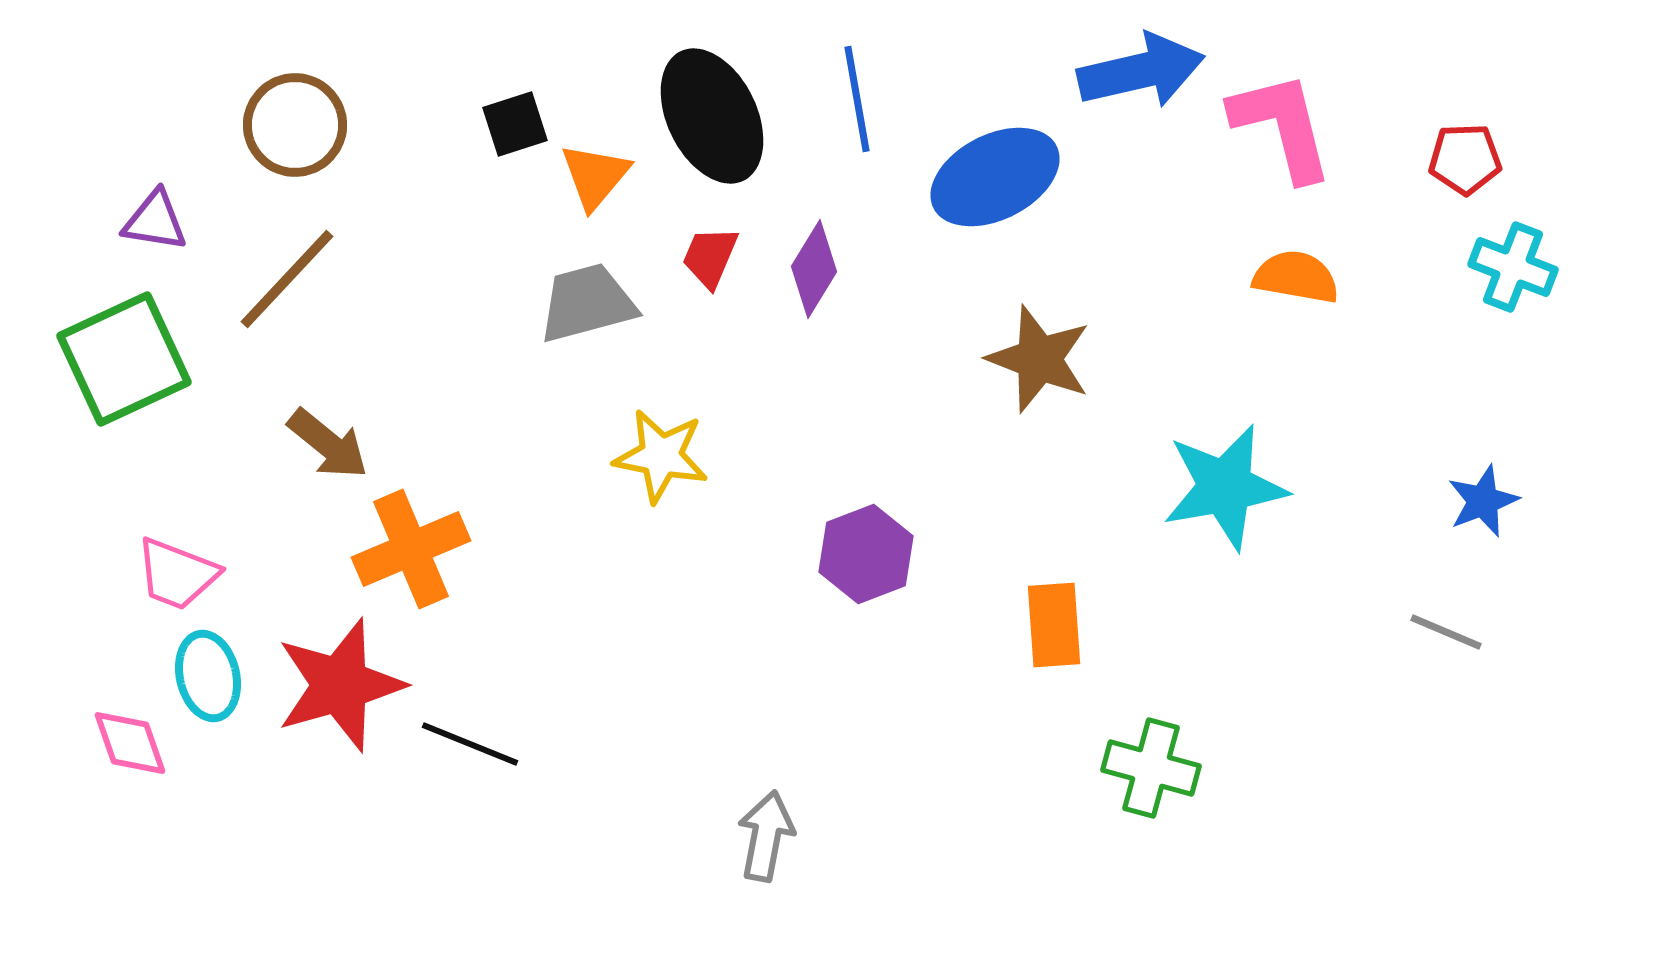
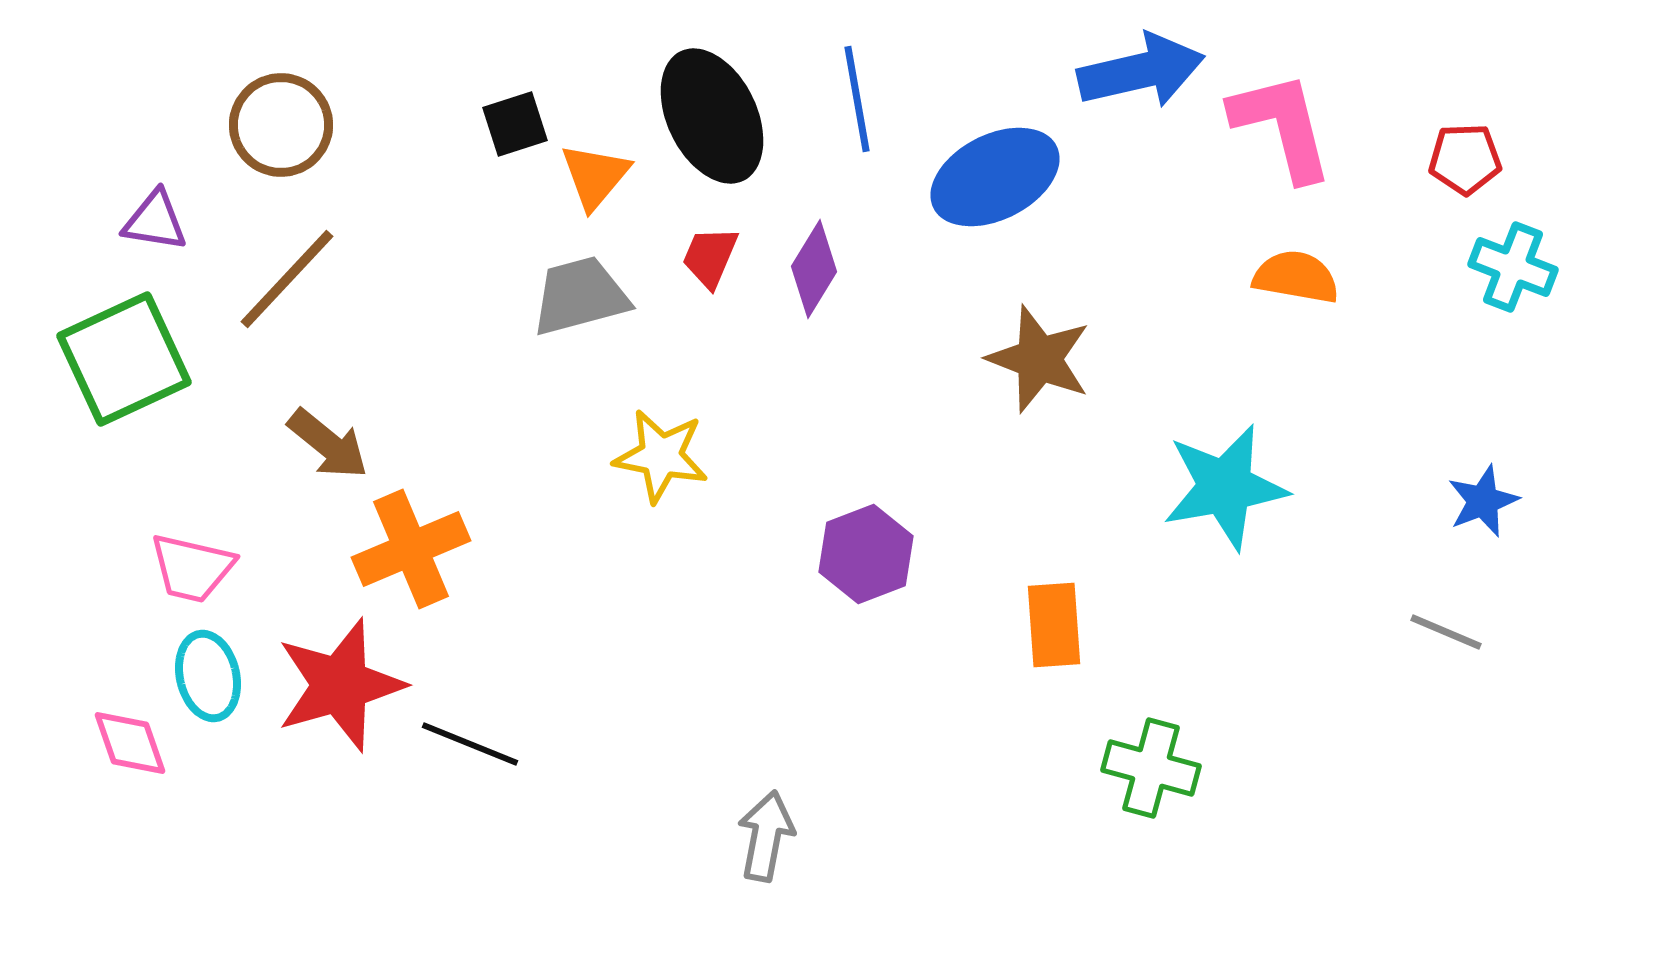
brown circle: moved 14 px left
gray trapezoid: moved 7 px left, 7 px up
pink trapezoid: moved 15 px right, 6 px up; rotated 8 degrees counterclockwise
